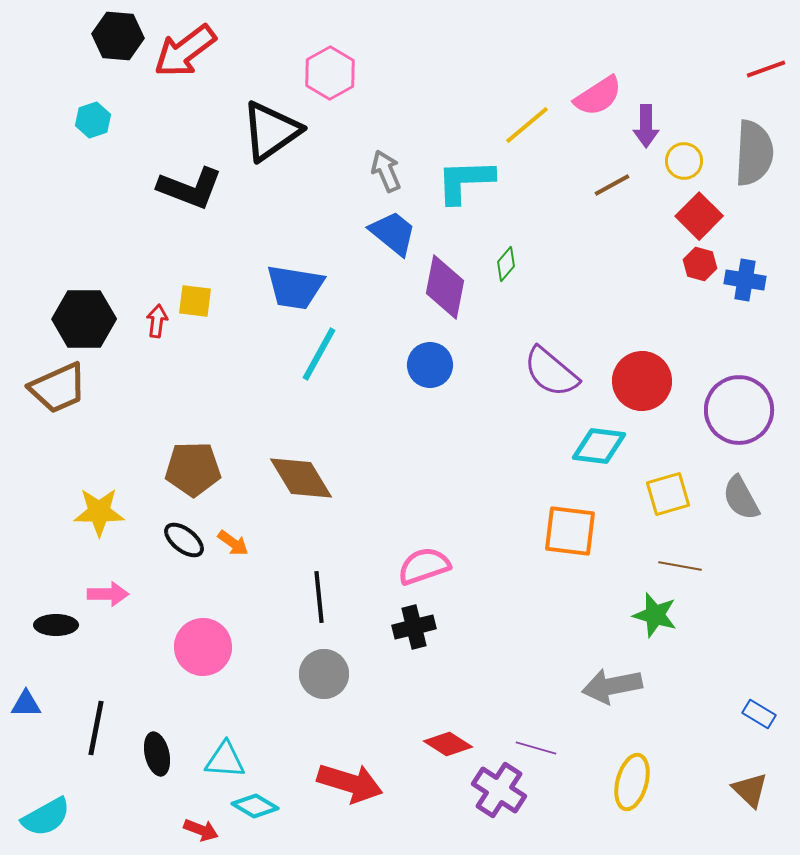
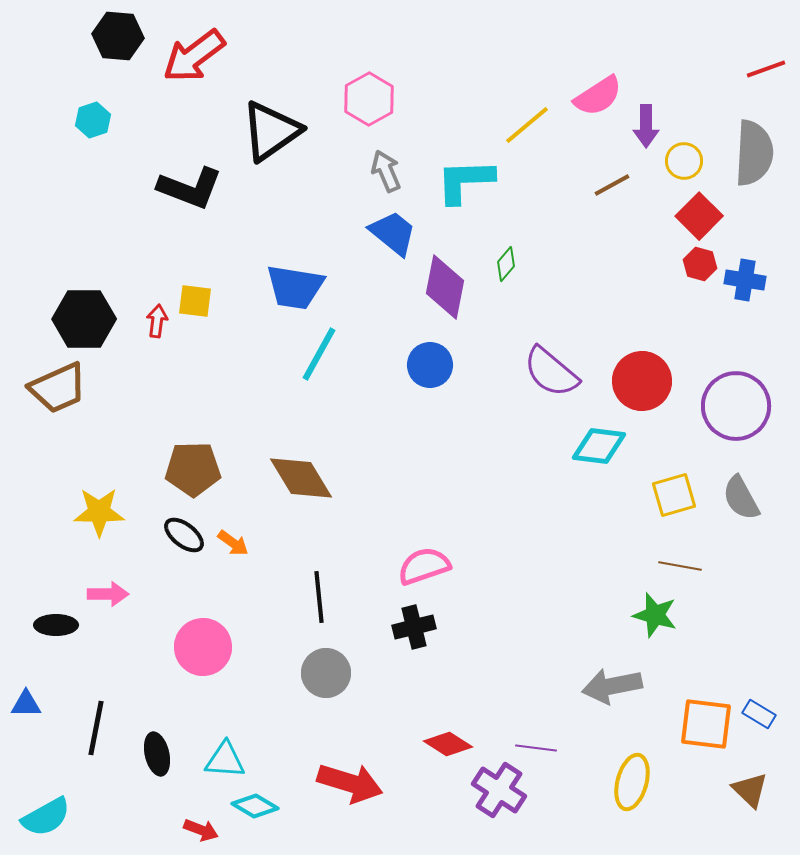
red arrow at (185, 51): moved 9 px right, 5 px down
pink hexagon at (330, 73): moved 39 px right, 26 px down
purple circle at (739, 410): moved 3 px left, 4 px up
yellow square at (668, 494): moved 6 px right, 1 px down
orange square at (570, 531): moved 136 px right, 193 px down
black ellipse at (184, 540): moved 5 px up
gray circle at (324, 674): moved 2 px right, 1 px up
purple line at (536, 748): rotated 9 degrees counterclockwise
